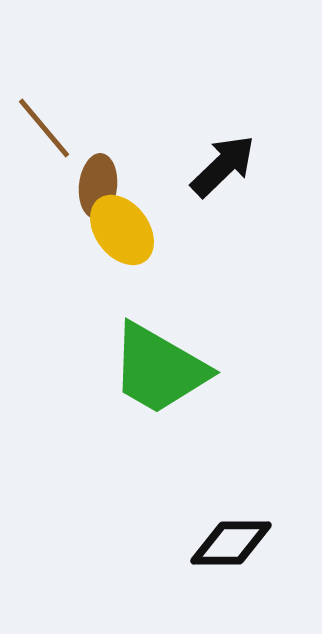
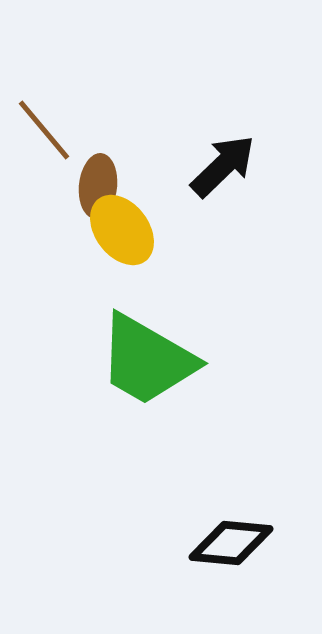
brown line: moved 2 px down
green trapezoid: moved 12 px left, 9 px up
black diamond: rotated 6 degrees clockwise
